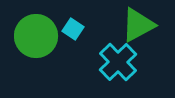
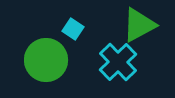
green triangle: moved 1 px right
green circle: moved 10 px right, 24 px down
